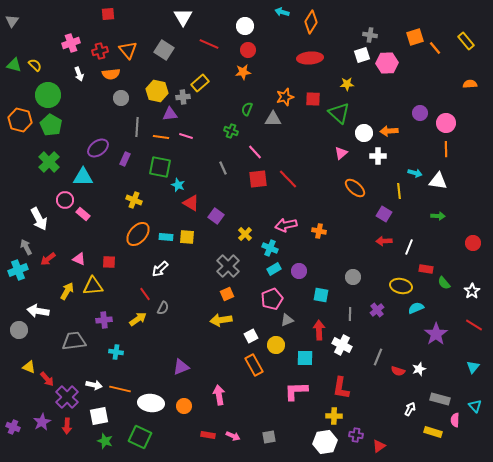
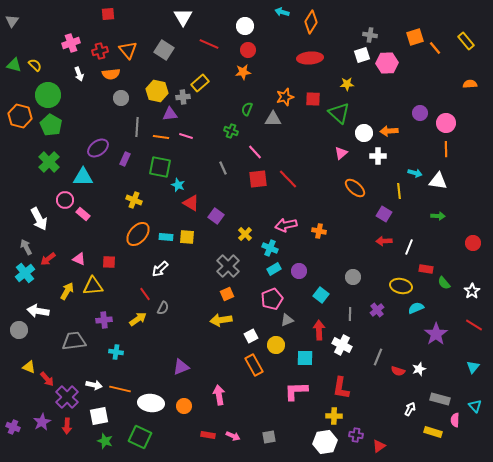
orange hexagon at (20, 120): moved 4 px up
cyan cross at (18, 270): moved 7 px right, 3 px down; rotated 18 degrees counterclockwise
cyan square at (321, 295): rotated 28 degrees clockwise
